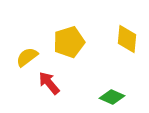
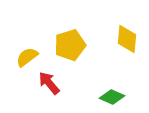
yellow pentagon: moved 1 px right, 3 px down
